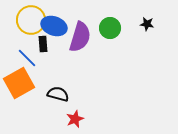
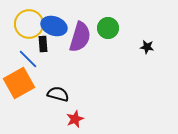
yellow circle: moved 2 px left, 4 px down
black star: moved 23 px down
green circle: moved 2 px left
blue line: moved 1 px right, 1 px down
